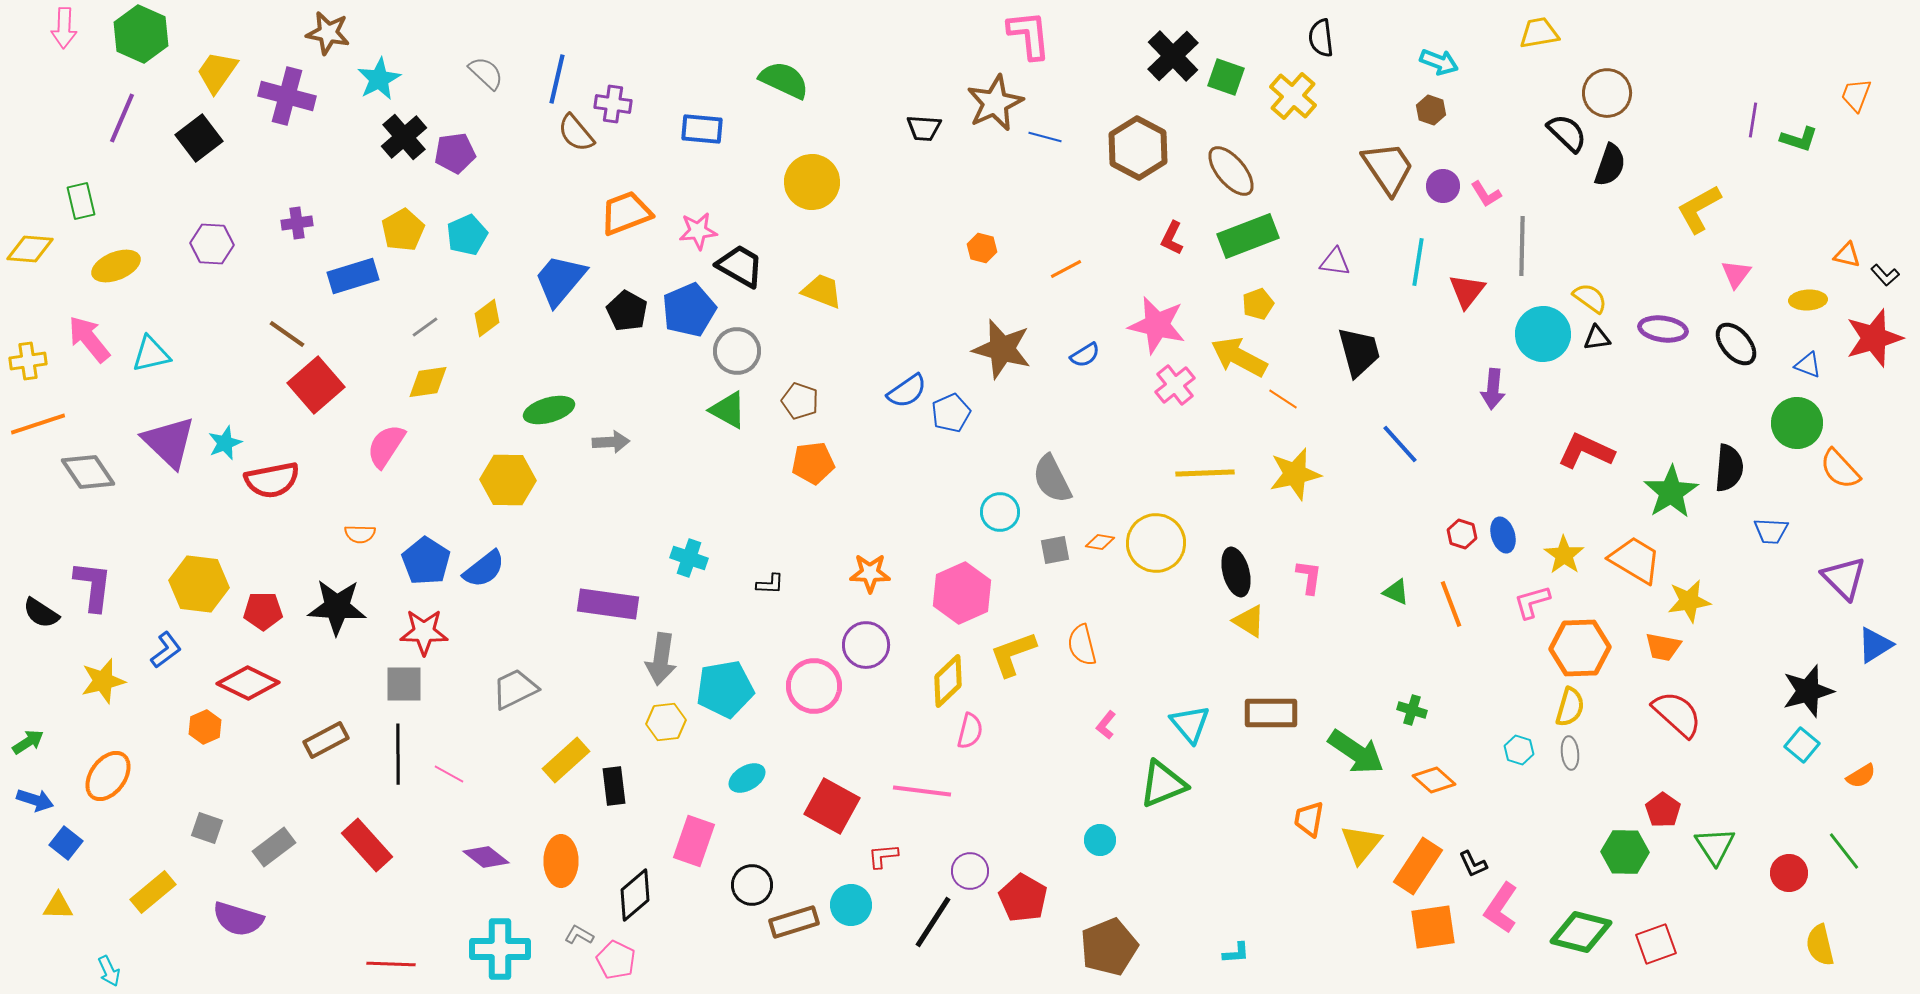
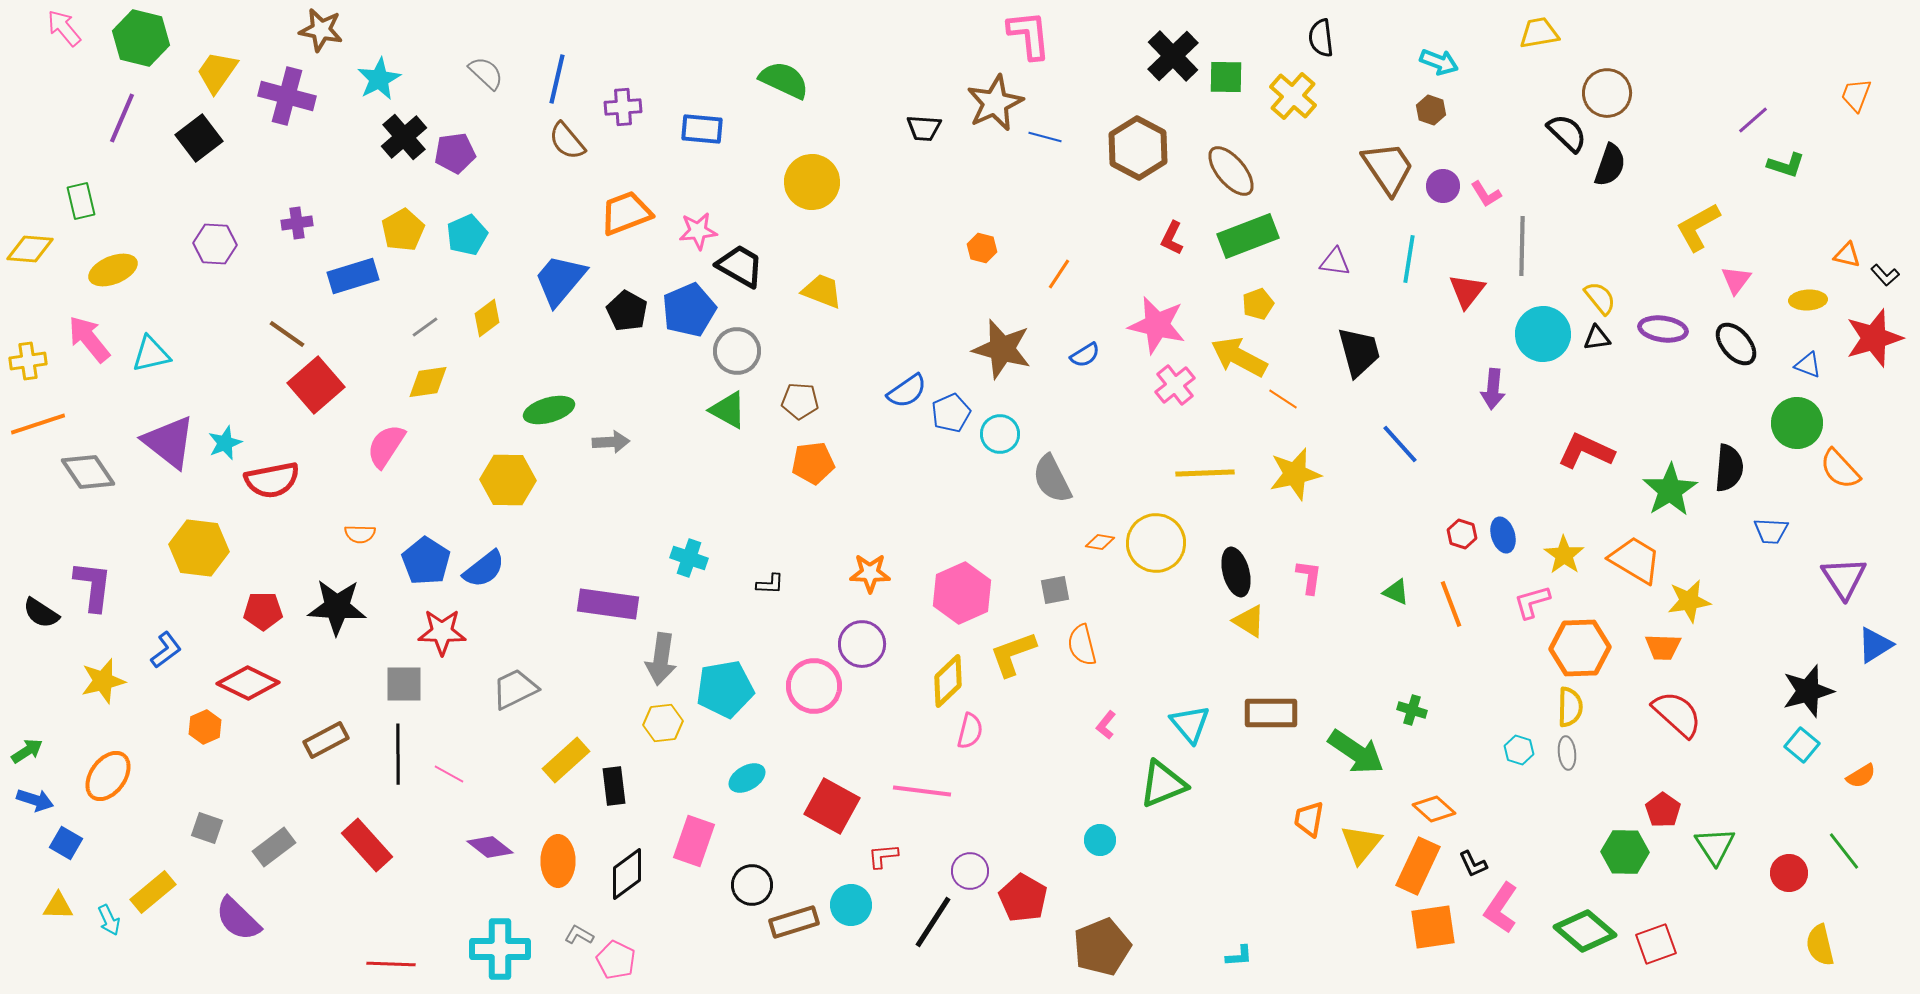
pink arrow at (64, 28): rotated 138 degrees clockwise
brown star at (328, 33): moved 7 px left, 3 px up
green hexagon at (141, 34): moved 4 px down; rotated 10 degrees counterclockwise
green square at (1226, 77): rotated 18 degrees counterclockwise
purple cross at (613, 104): moved 10 px right, 3 px down; rotated 12 degrees counterclockwise
purple line at (1753, 120): rotated 40 degrees clockwise
brown semicircle at (576, 133): moved 9 px left, 8 px down
green L-shape at (1799, 139): moved 13 px left, 26 px down
yellow L-shape at (1699, 209): moved 1 px left, 18 px down
purple hexagon at (212, 244): moved 3 px right
cyan line at (1418, 262): moved 9 px left, 3 px up
yellow ellipse at (116, 266): moved 3 px left, 4 px down
orange line at (1066, 269): moved 7 px left, 5 px down; rotated 28 degrees counterclockwise
pink triangle at (1736, 274): moved 6 px down
yellow semicircle at (1590, 298): moved 10 px right; rotated 15 degrees clockwise
brown pentagon at (800, 401): rotated 15 degrees counterclockwise
purple triangle at (169, 442): rotated 6 degrees counterclockwise
green star at (1671, 492): moved 1 px left, 2 px up
cyan circle at (1000, 512): moved 78 px up
gray square at (1055, 550): moved 40 px down
purple triangle at (1844, 578): rotated 12 degrees clockwise
yellow hexagon at (199, 584): moved 36 px up
red star at (424, 632): moved 18 px right
purple circle at (866, 645): moved 4 px left, 1 px up
orange trapezoid at (1663, 647): rotated 9 degrees counterclockwise
yellow semicircle at (1570, 707): rotated 15 degrees counterclockwise
yellow hexagon at (666, 722): moved 3 px left, 1 px down
green arrow at (28, 742): moved 1 px left, 9 px down
gray ellipse at (1570, 753): moved 3 px left
orange diamond at (1434, 780): moved 29 px down
blue square at (66, 843): rotated 8 degrees counterclockwise
purple diamond at (486, 857): moved 4 px right, 10 px up
orange ellipse at (561, 861): moved 3 px left
orange rectangle at (1418, 866): rotated 8 degrees counterclockwise
black diamond at (635, 895): moved 8 px left, 21 px up; rotated 4 degrees clockwise
purple semicircle at (238, 919): rotated 27 degrees clockwise
green diamond at (1581, 932): moved 4 px right, 1 px up; rotated 26 degrees clockwise
brown pentagon at (1109, 947): moved 7 px left
cyan L-shape at (1236, 953): moved 3 px right, 3 px down
cyan arrow at (109, 971): moved 51 px up
